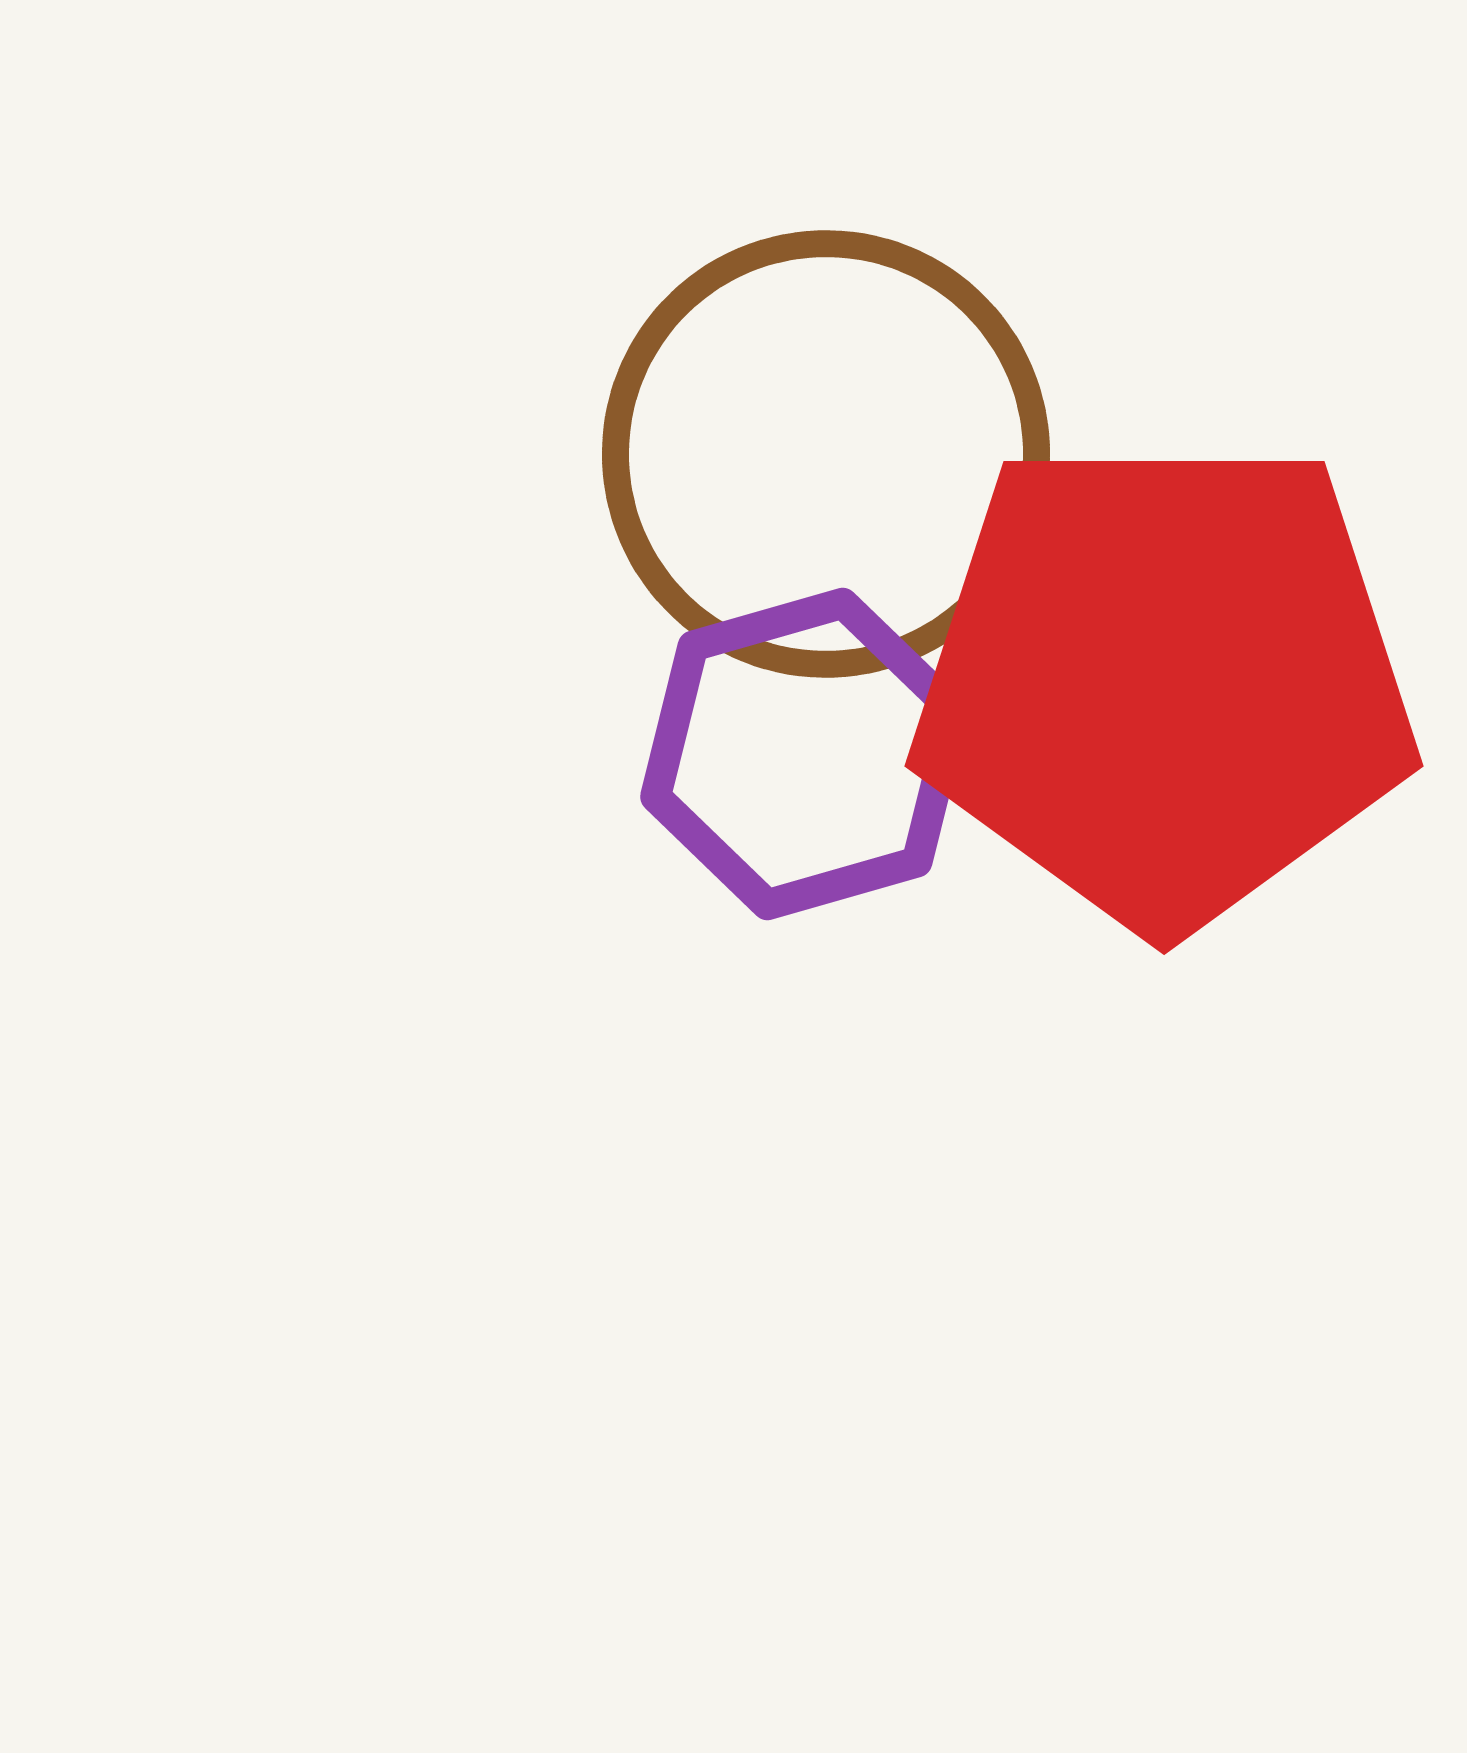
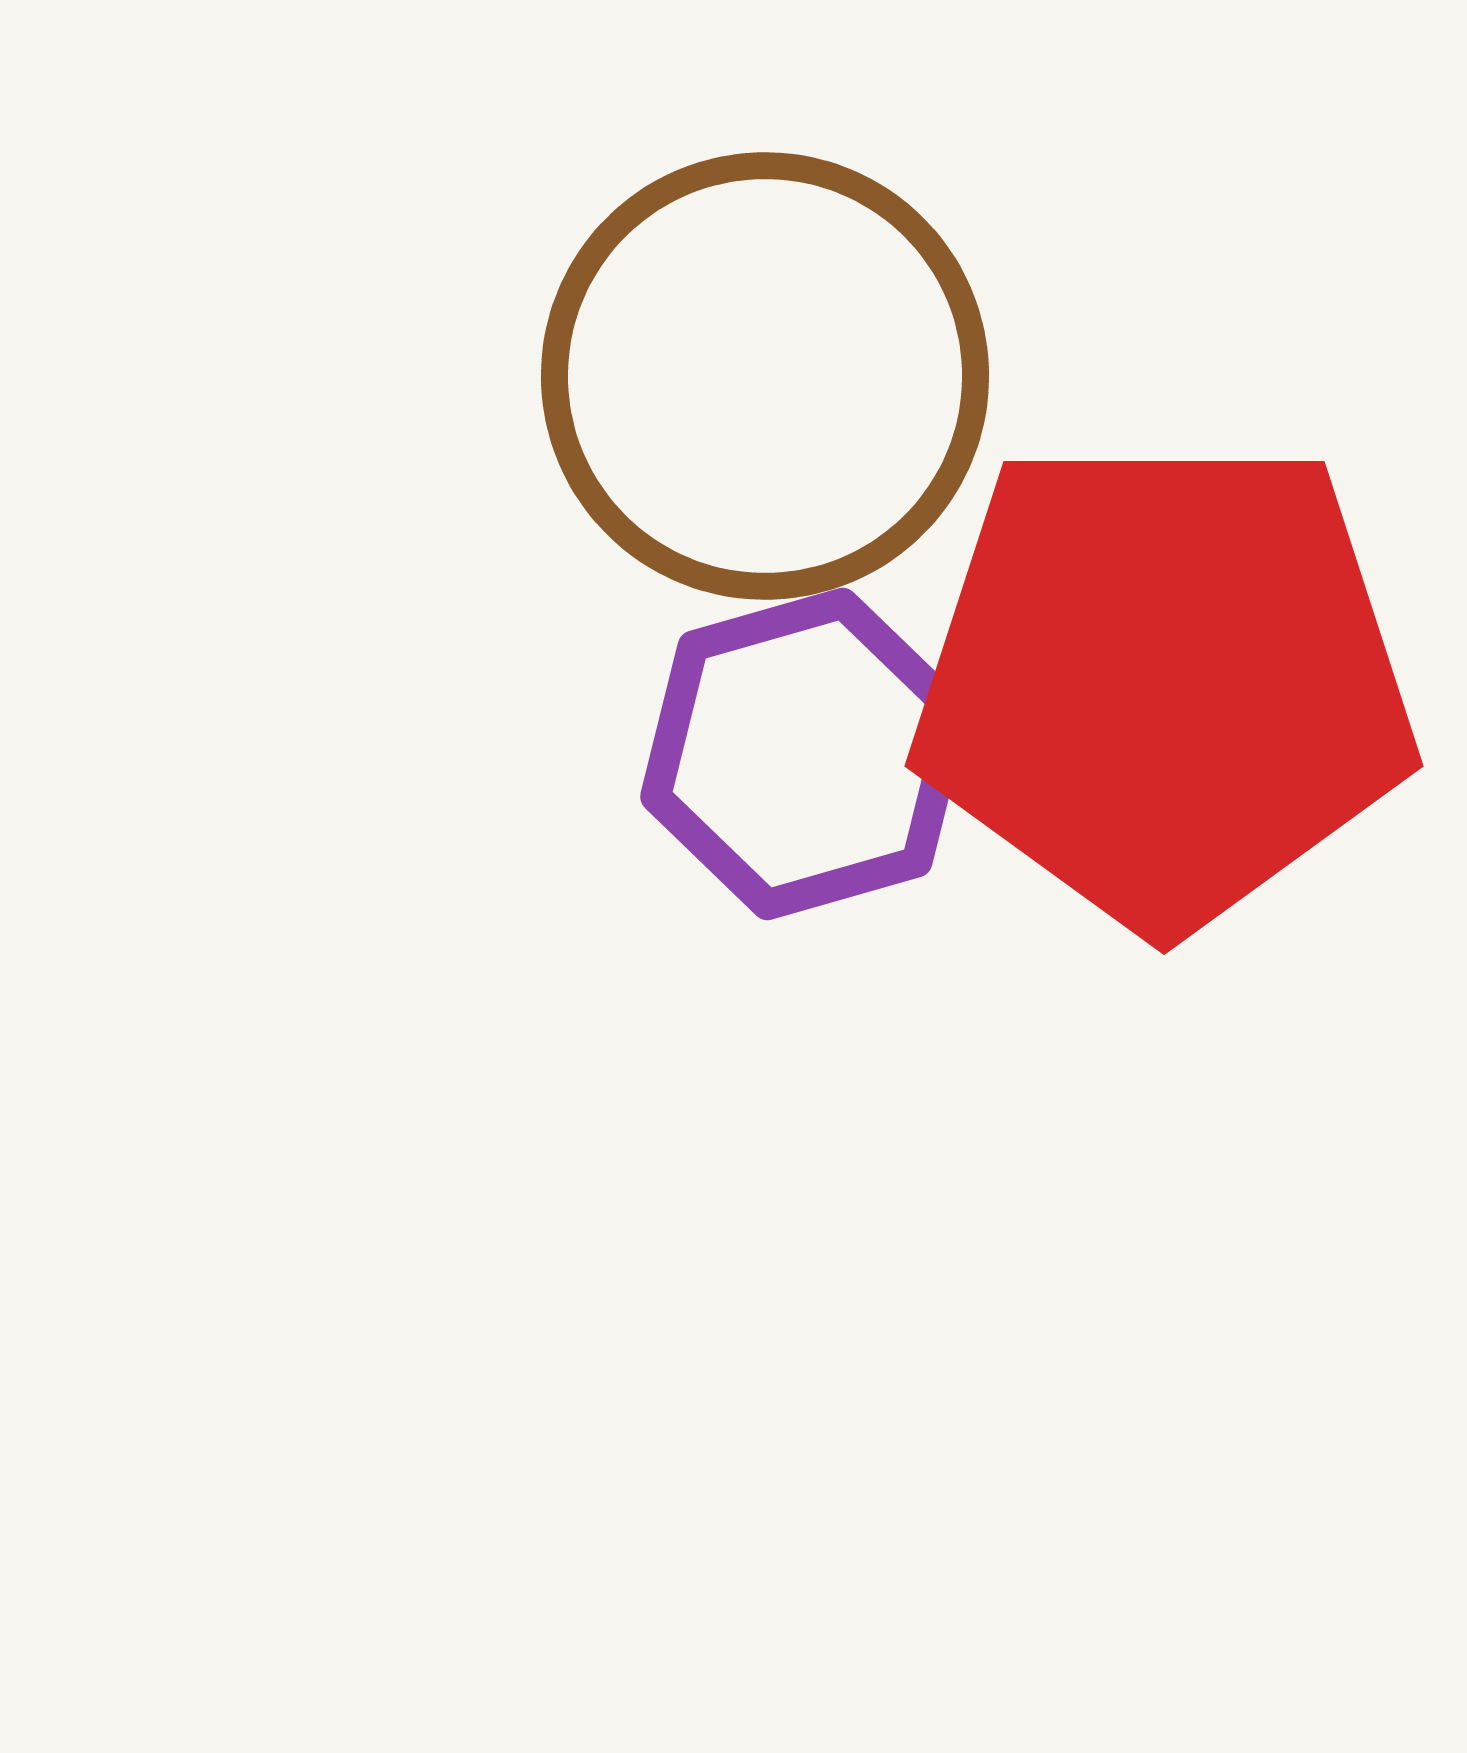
brown circle: moved 61 px left, 78 px up
